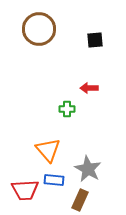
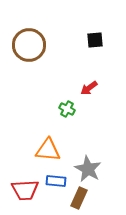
brown circle: moved 10 px left, 16 px down
red arrow: rotated 36 degrees counterclockwise
green cross: rotated 28 degrees clockwise
orange triangle: rotated 44 degrees counterclockwise
blue rectangle: moved 2 px right, 1 px down
brown rectangle: moved 1 px left, 2 px up
